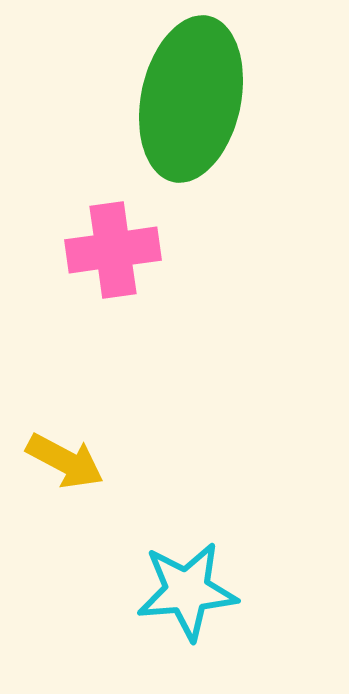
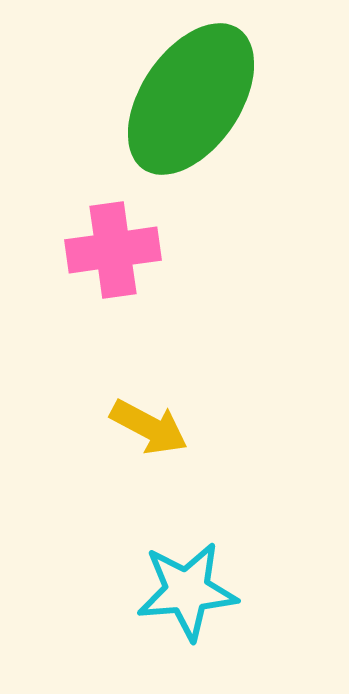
green ellipse: rotated 22 degrees clockwise
yellow arrow: moved 84 px right, 34 px up
